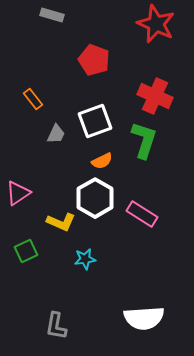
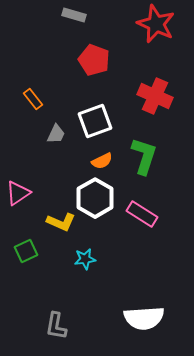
gray rectangle: moved 22 px right
green L-shape: moved 16 px down
